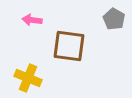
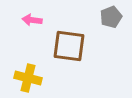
gray pentagon: moved 3 px left, 2 px up; rotated 20 degrees clockwise
yellow cross: rotated 8 degrees counterclockwise
